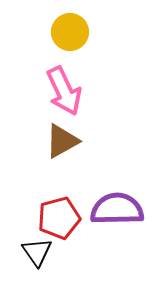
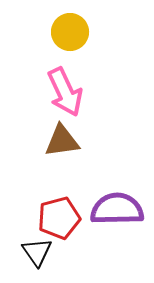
pink arrow: moved 1 px right, 1 px down
brown triangle: rotated 21 degrees clockwise
